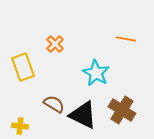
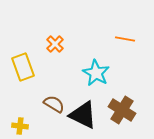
orange line: moved 1 px left
